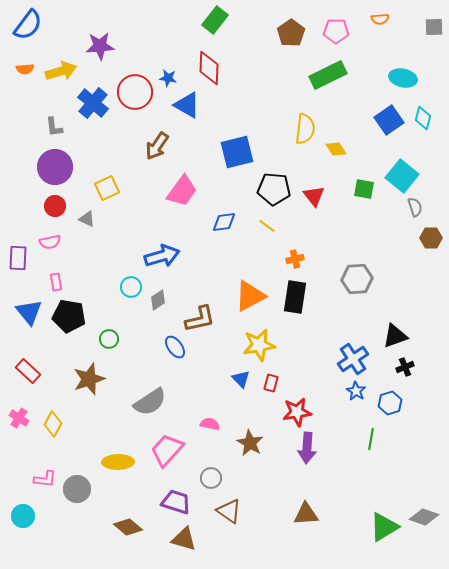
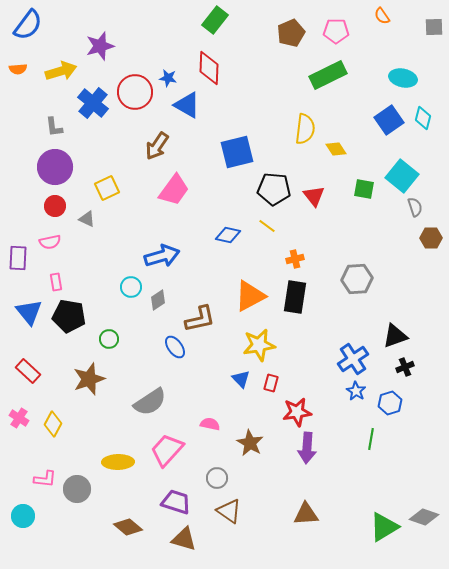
orange semicircle at (380, 19): moved 2 px right, 3 px up; rotated 60 degrees clockwise
brown pentagon at (291, 33): rotated 12 degrees clockwise
purple star at (100, 46): rotated 12 degrees counterclockwise
orange semicircle at (25, 69): moved 7 px left
pink trapezoid at (182, 191): moved 8 px left, 1 px up
blue diamond at (224, 222): moved 4 px right, 13 px down; rotated 20 degrees clockwise
gray circle at (211, 478): moved 6 px right
